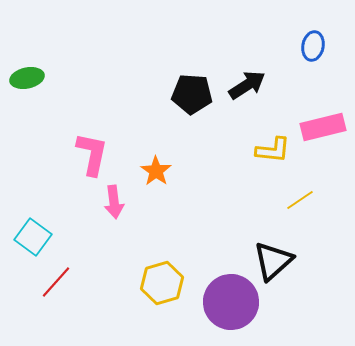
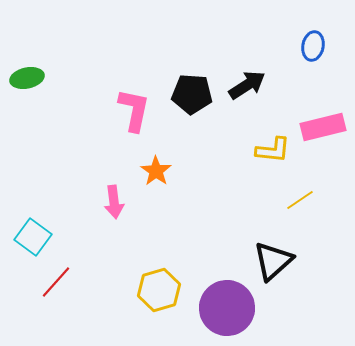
pink L-shape: moved 42 px right, 44 px up
yellow hexagon: moved 3 px left, 7 px down
purple circle: moved 4 px left, 6 px down
